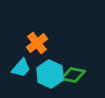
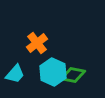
cyan trapezoid: moved 6 px left, 6 px down
cyan hexagon: moved 3 px right, 2 px up
